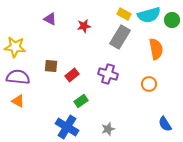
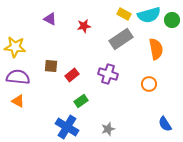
gray rectangle: moved 1 px right, 2 px down; rotated 25 degrees clockwise
